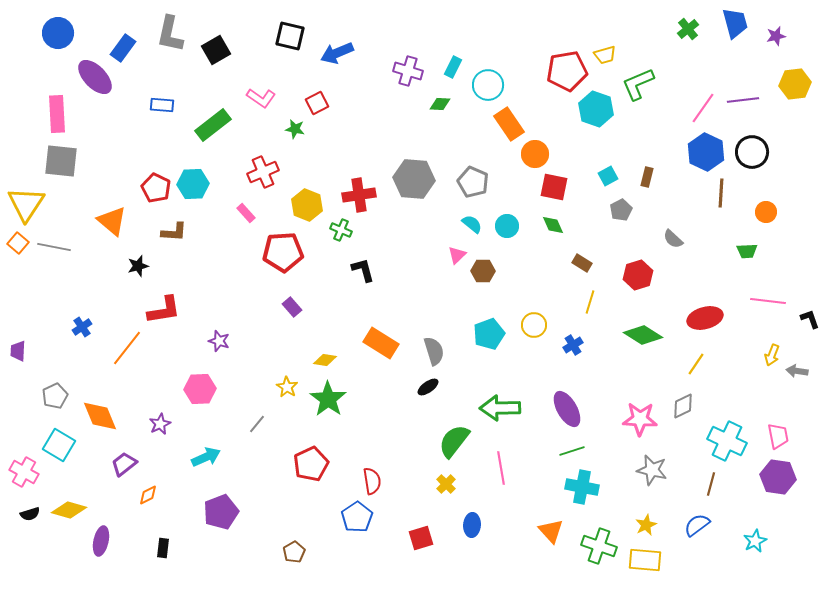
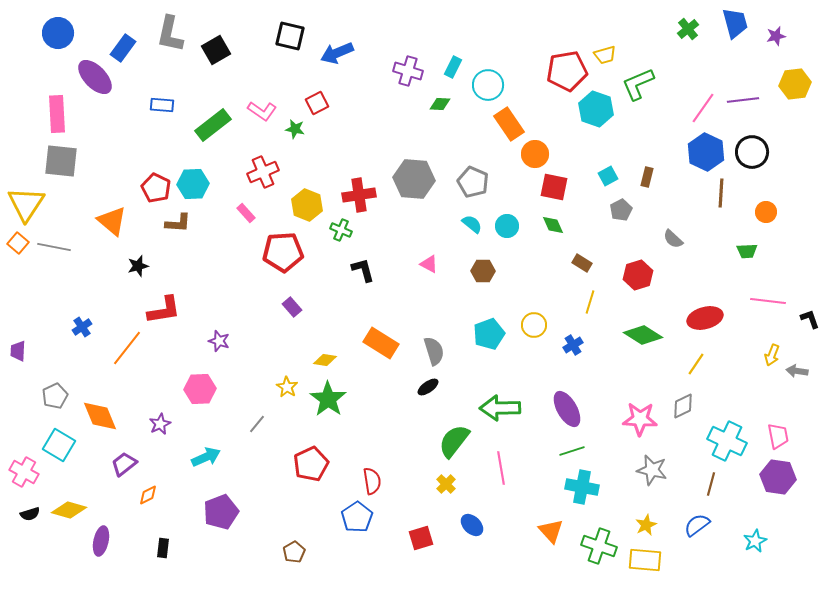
pink L-shape at (261, 98): moved 1 px right, 13 px down
brown L-shape at (174, 232): moved 4 px right, 9 px up
pink triangle at (457, 255): moved 28 px left, 9 px down; rotated 48 degrees counterclockwise
blue ellipse at (472, 525): rotated 50 degrees counterclockwise
